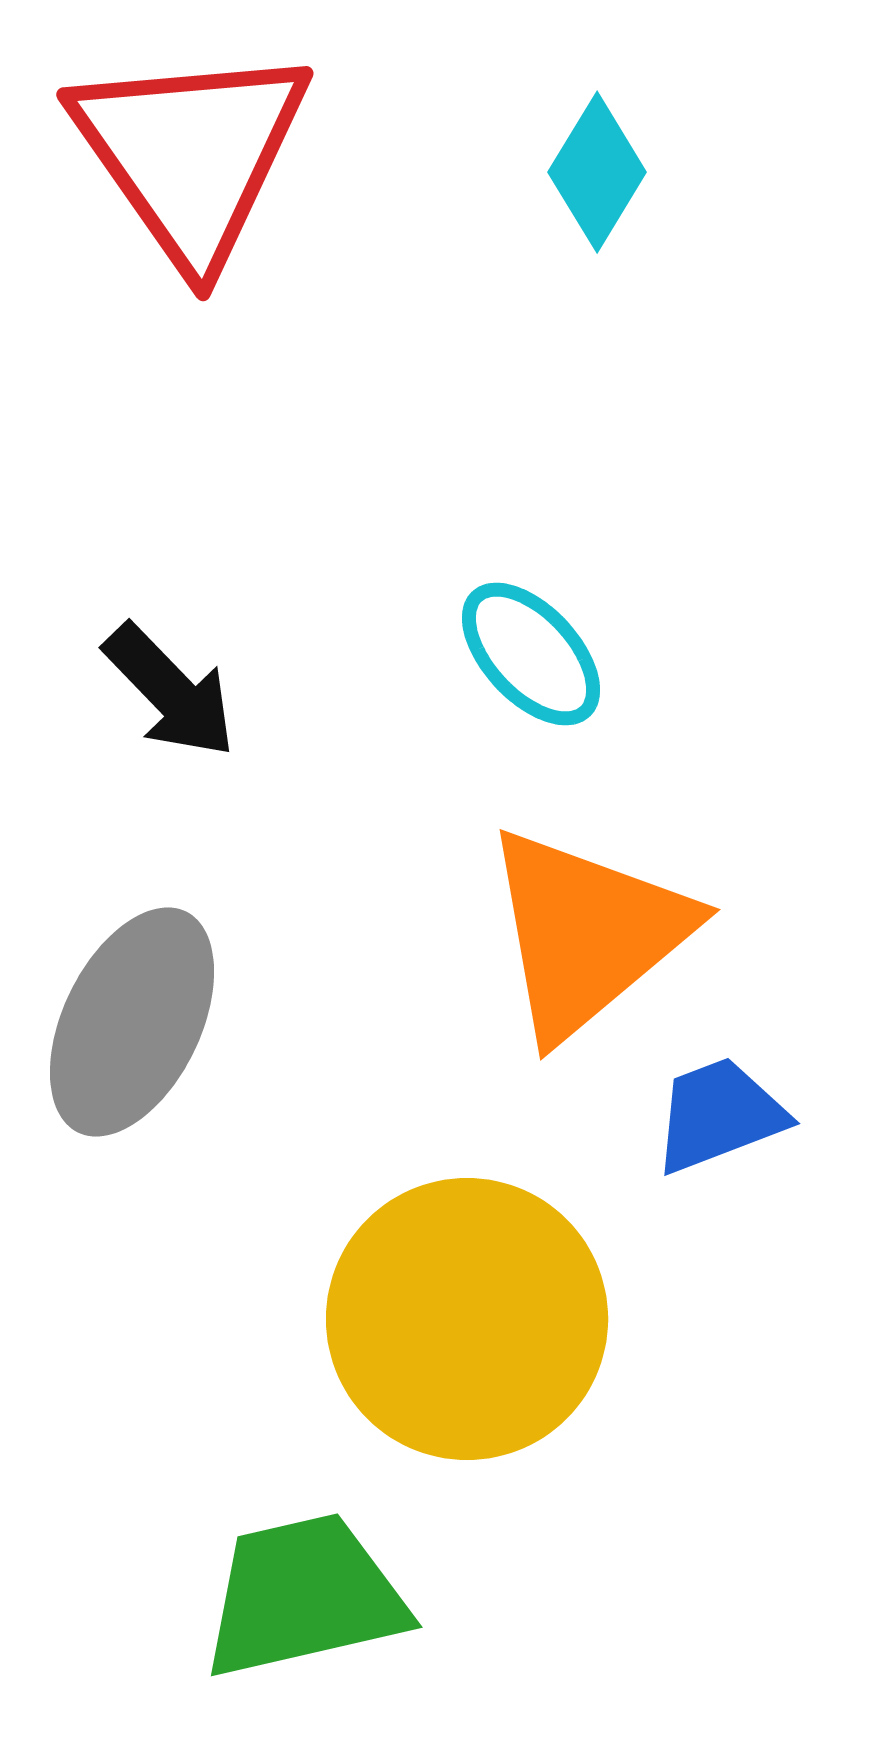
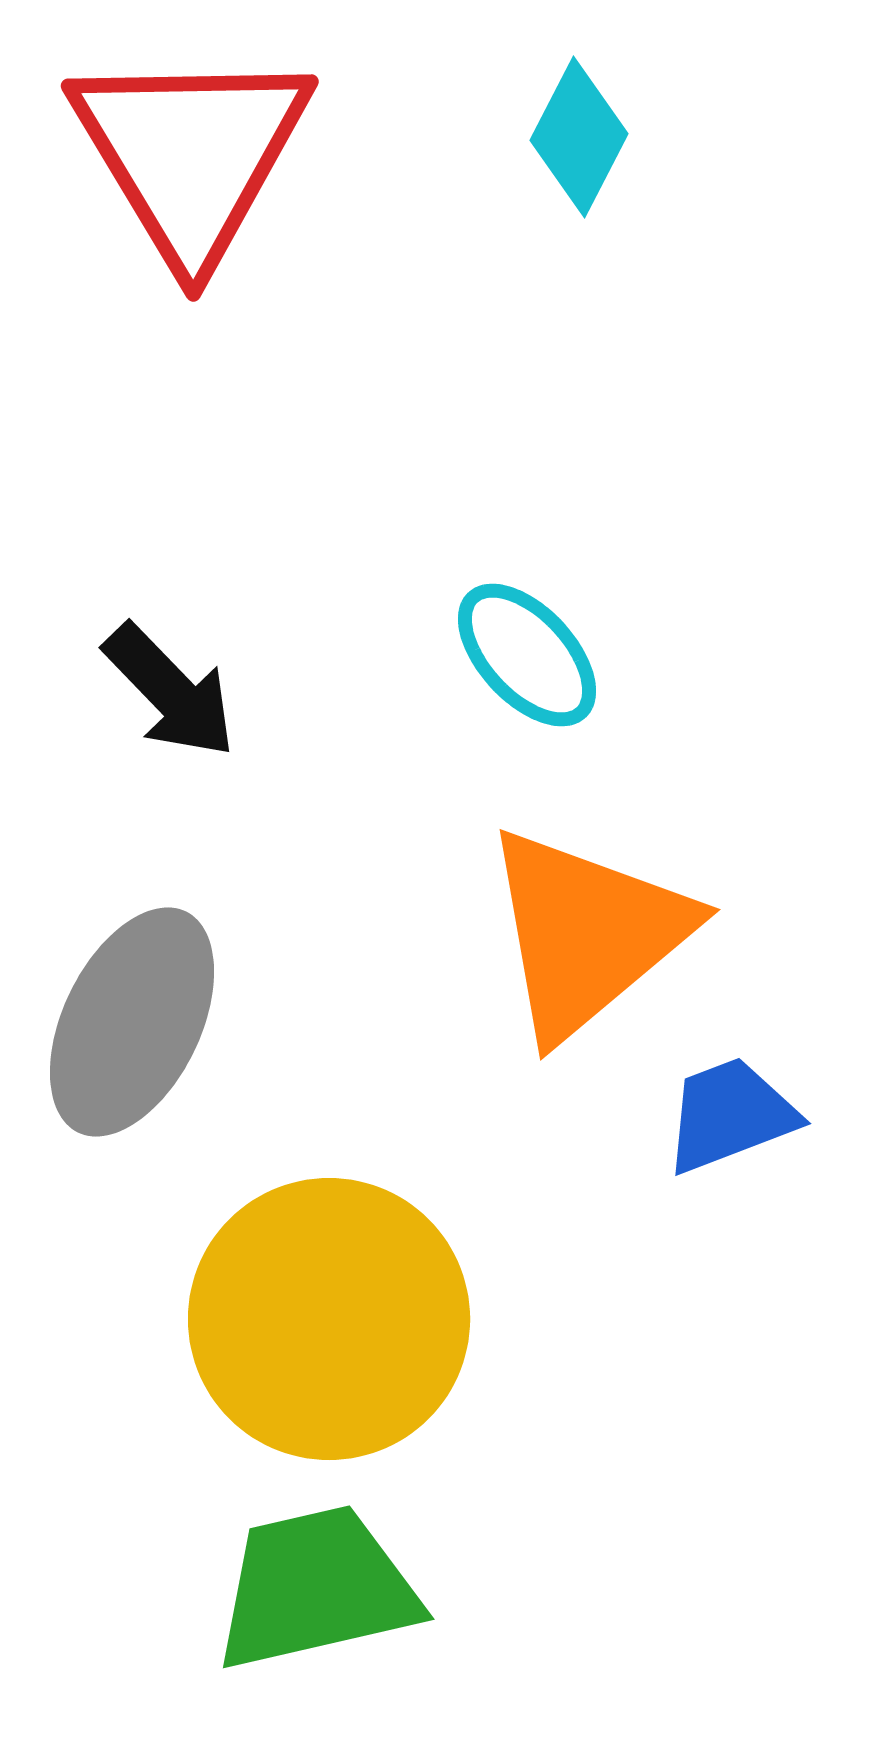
red triangle: rotated 4 degrees clockwise
cyan diamond: moved 18 px left, 35 px up; rotated 4 degrees counterclockwise
cyan ellipse: moved 4 px left, 1 px down
blue trapezoid: moved 11 px right
yellow circle: moved 138 px left
green trapezoid: moved 12 px right, 8 px up
